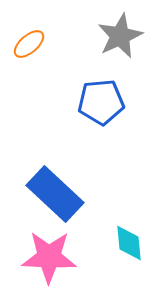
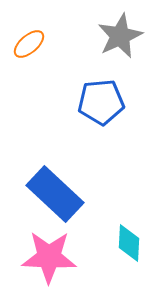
cyan diamond: rotated 9 degrees clockwise
